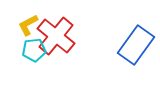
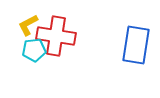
red cross: rotated 30 degrees counterclockwise
blue rectangle: rotated 27 degrees counterclockwise
